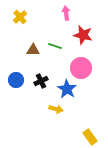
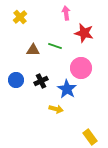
red star: moved 1 px right, 2 px up
